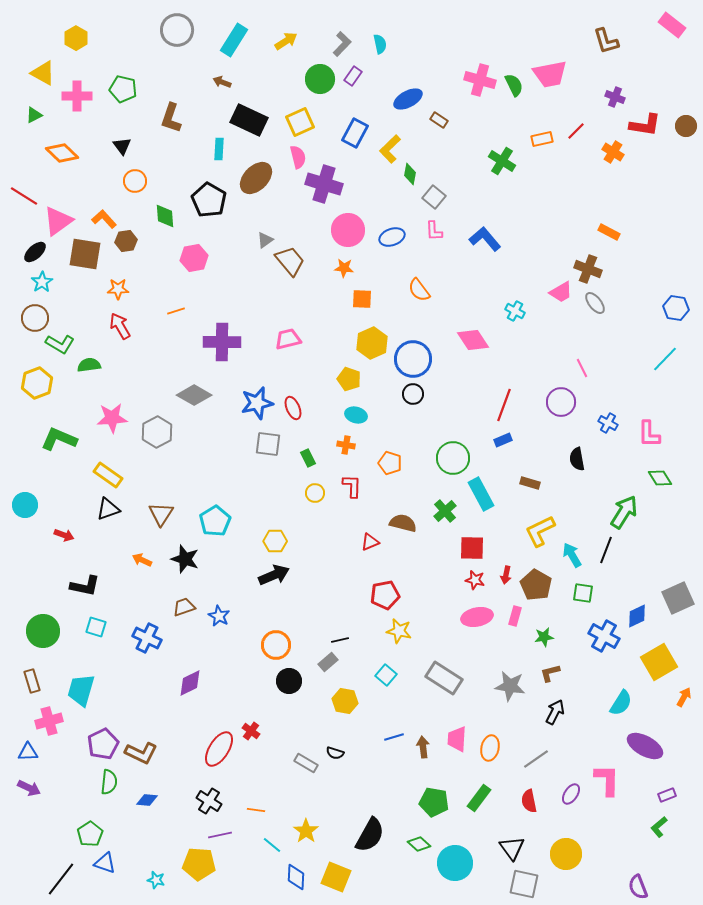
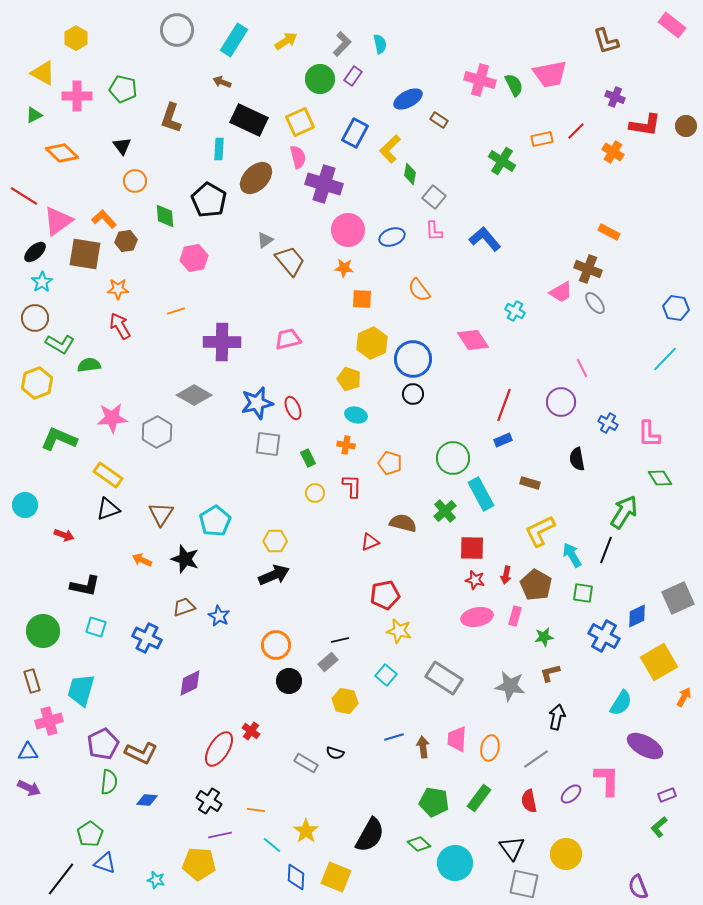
black arrow at (555, 712): moved 2 px right, 5 px down; rotated 15 degrees counterclockwise
purple ellipse at (571, 794): rotated 15 degrees clockwise
